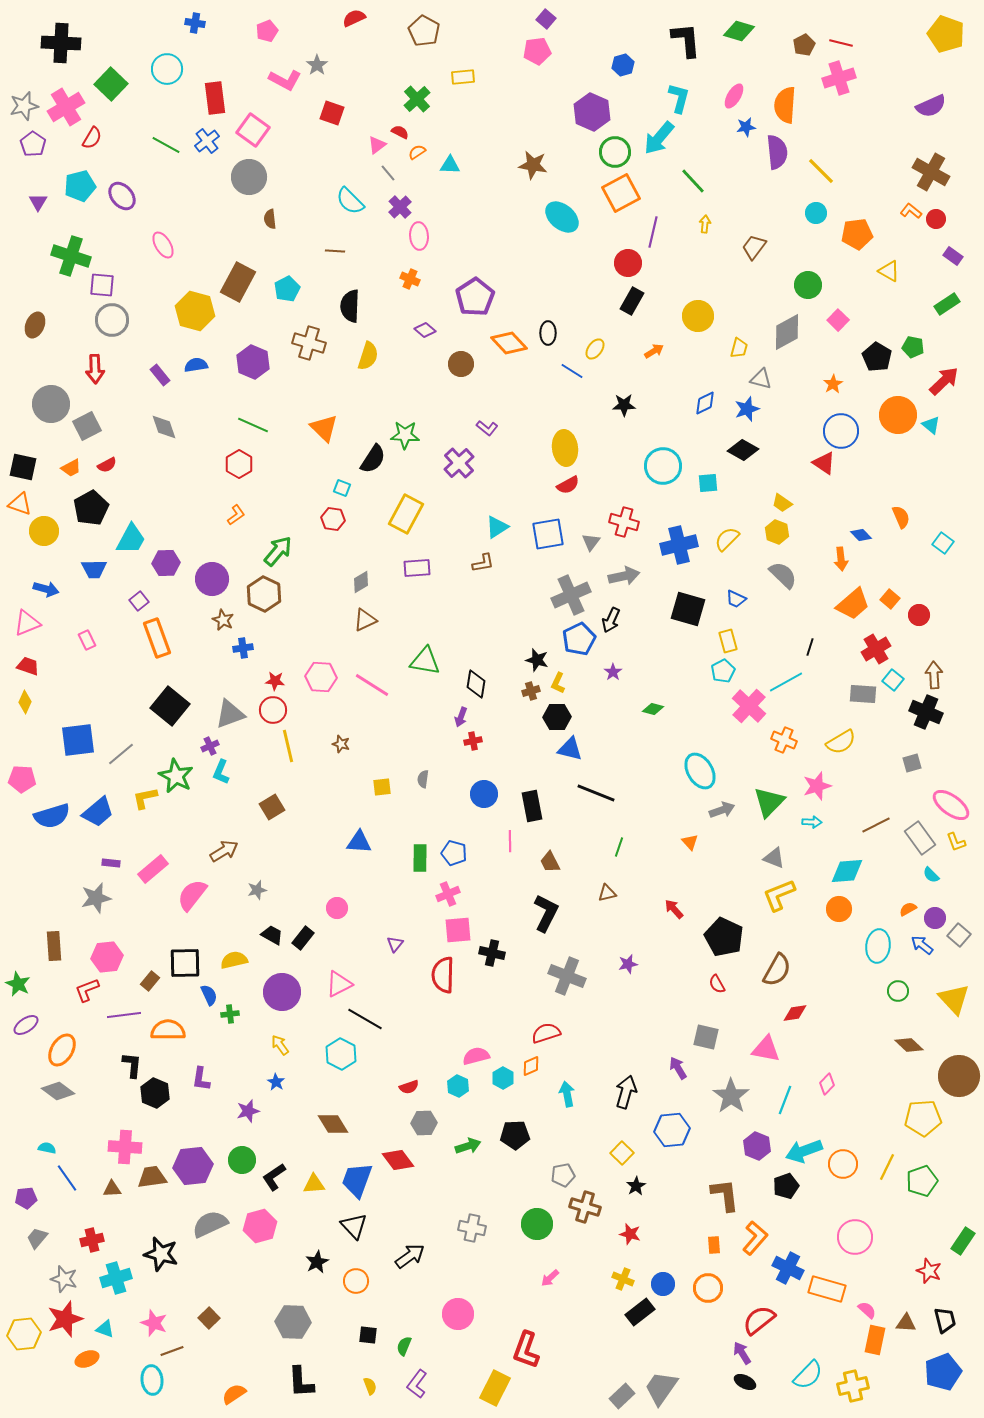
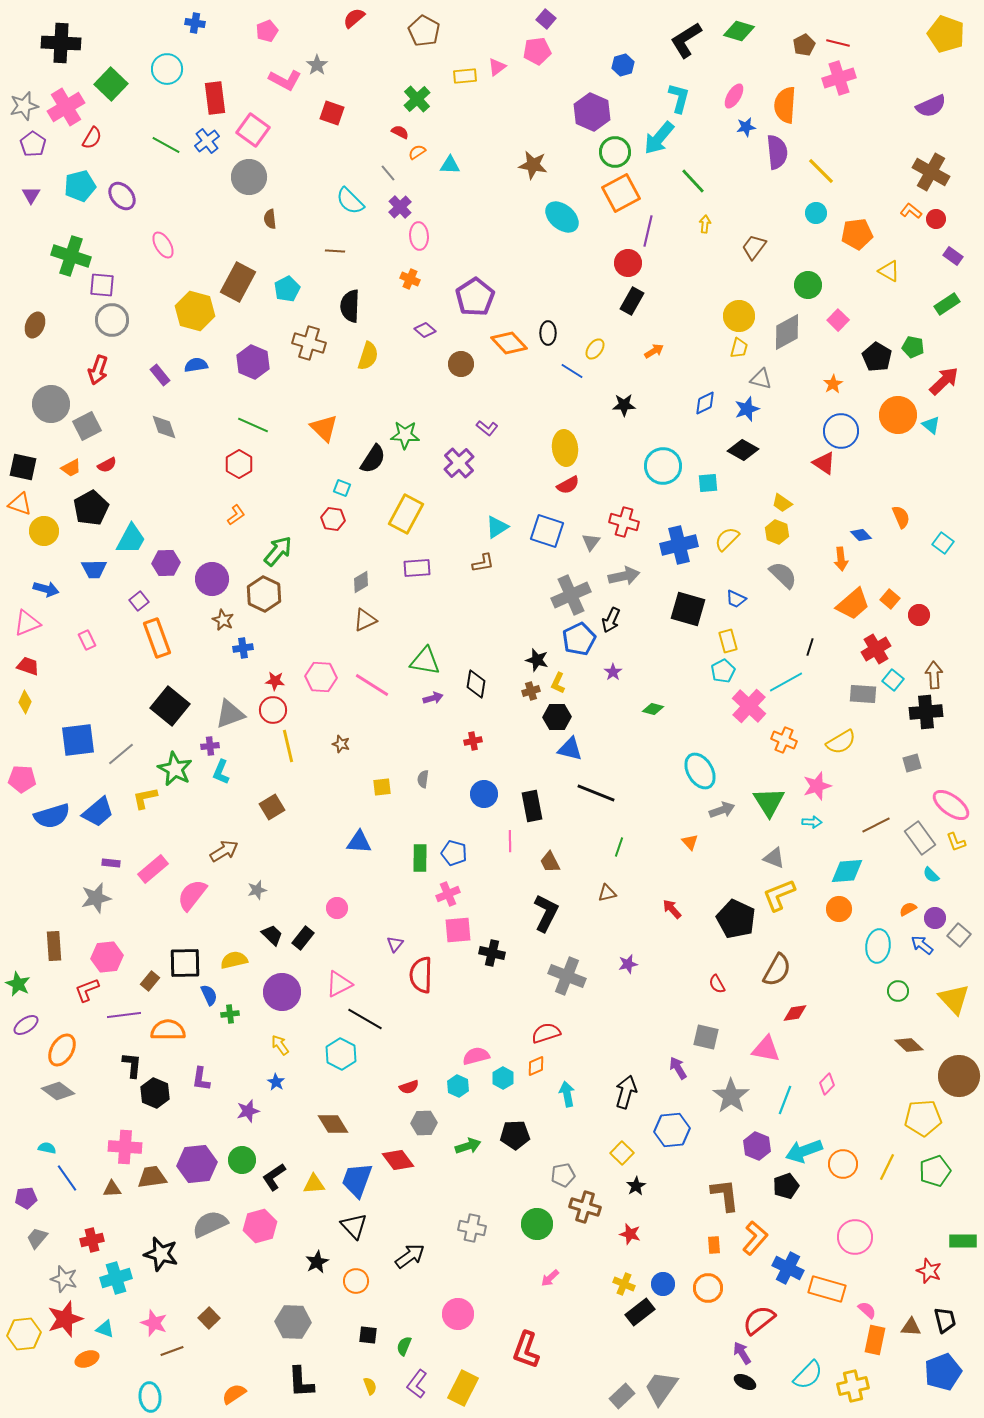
red semicircle at (354, 18): rotated 15 degrees counterclockwise
black L-shape at (686, 40): rotated 117 degrees counterclockwise
red line at (841, 43): moved 3 px left
yellow rectangle at (463, 77): moved 2 px right, 1 px up
pink triangle at (377, 145): moved 120 px right, 78 px up
purple triangle at (38, 202): moved 7 px left, 7 px up
purple line at (653, 232): moved 5 px left, 1 px up
yellow circle at (698, 316): moved 41 px right
red arrow at (95, 369): moved 3 px right, 1 px down; rotated 20 degrees clockwise
blue square at (548, 534): moved 1 px left, 3 px up; rotated 28 degrees clockwise
black cross at (926, 712): rotated 28 degrees counterclockwise
purple arrow at (461, 717): moved 28 px left, 19 px up; rotated 126 degrees counterclockwise
purple cross at (210, 746): rotated 18 degrees clockwise
green star at (176, 776): moved 1 px left, 7 px up
green triangle at (769, 802): rotated 16 degrees counterclockwise
red arrow at (674, 909): moved 2 px left
black trapezoid at (272, 935): rotated 15 degrees clockwise
black pentagon at (724, 937): moved 12 px right, 18 px up
red semicircle at (443, 975): moved 22 px left
orange diamond at (531, 1066): moved 5 px right
purple hexagon at (193, 1166): moved 4 px right, 2 px up
green pentagon at (922, 1181): moved 13 px right, 10 px up
green rectangle at (963, 1241): rotated 56 degrees clockwise
yellow cross at (623, 1279): moved 1 px right, 5 px down
brown triangle at (906, 1323): moved 5 px right, 4 px down
cyan ellipse at (152, 1380): moved 2 px left, 17 px down
yellow rectangle at (495, 1388): moved 32 px left
